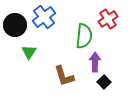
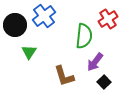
blue cross: moved 1 px up
purple arrow: rotated 144 degrees counterclockwise
